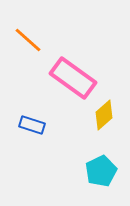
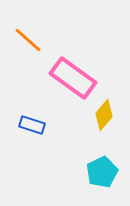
yellow diamond: rotated 8 degrees counterclockwise
cyan pentagon: moved 1 px right, 1 px down
